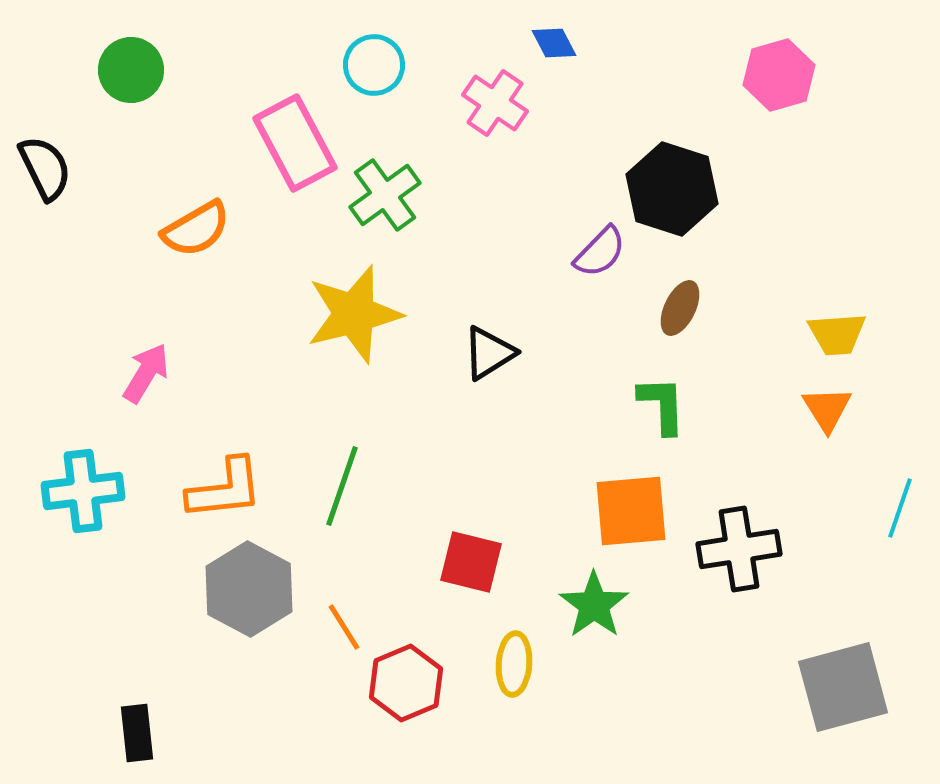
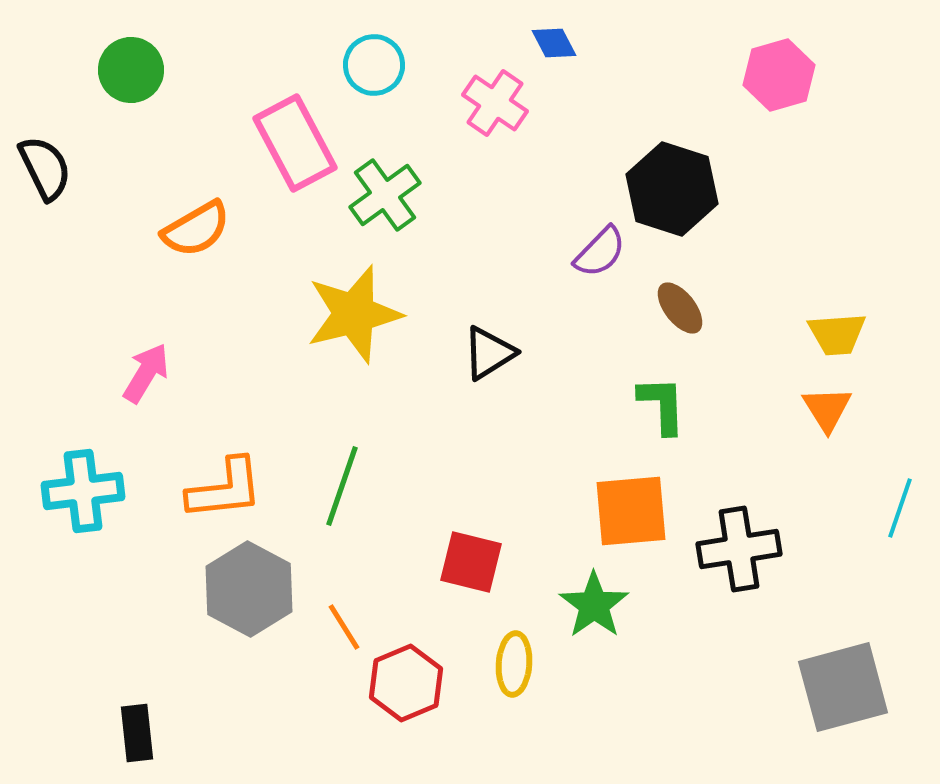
brown ellipse: rotated 64 degrees counterclockwise
